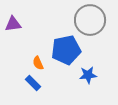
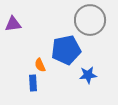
orange semicircle: moved 2 px right, 2 px down
blue rectangle: rotated 42 degrees clockwise
